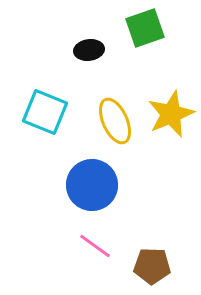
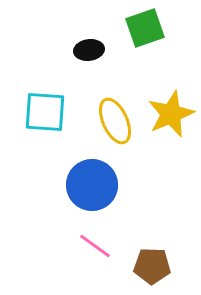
cyan square: rotated 18 degrees counterclockwise
